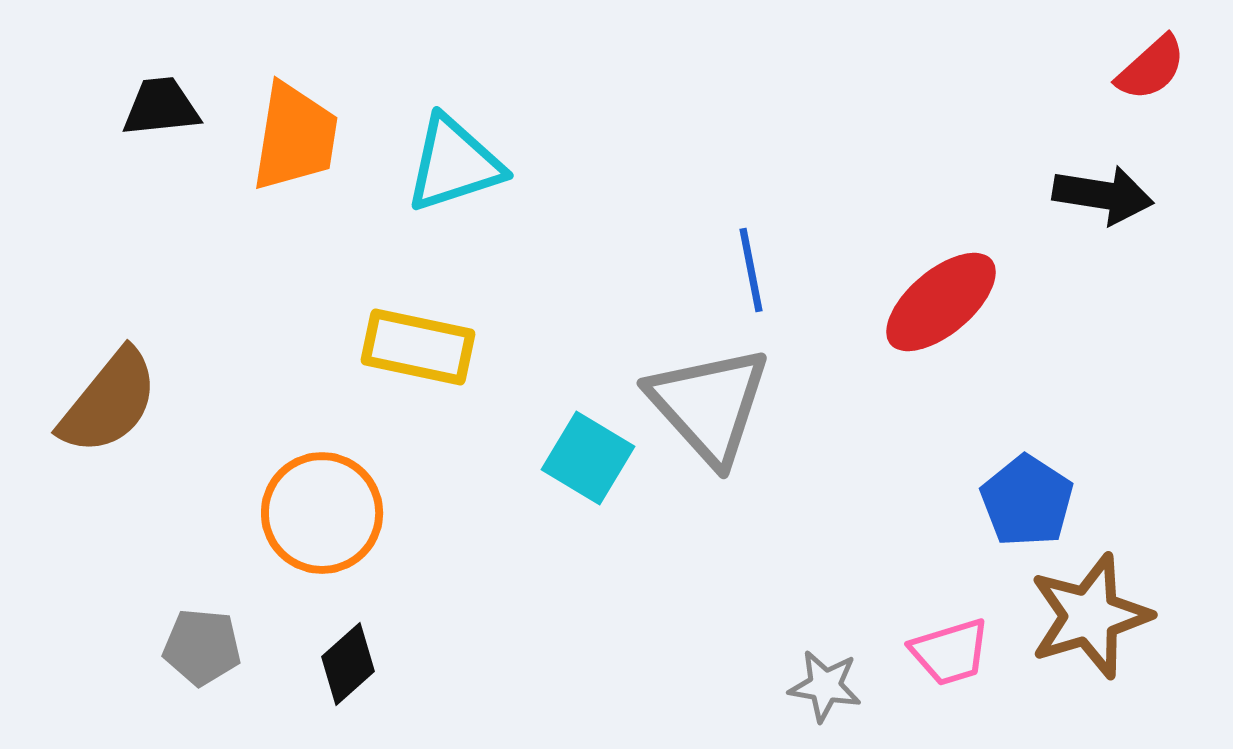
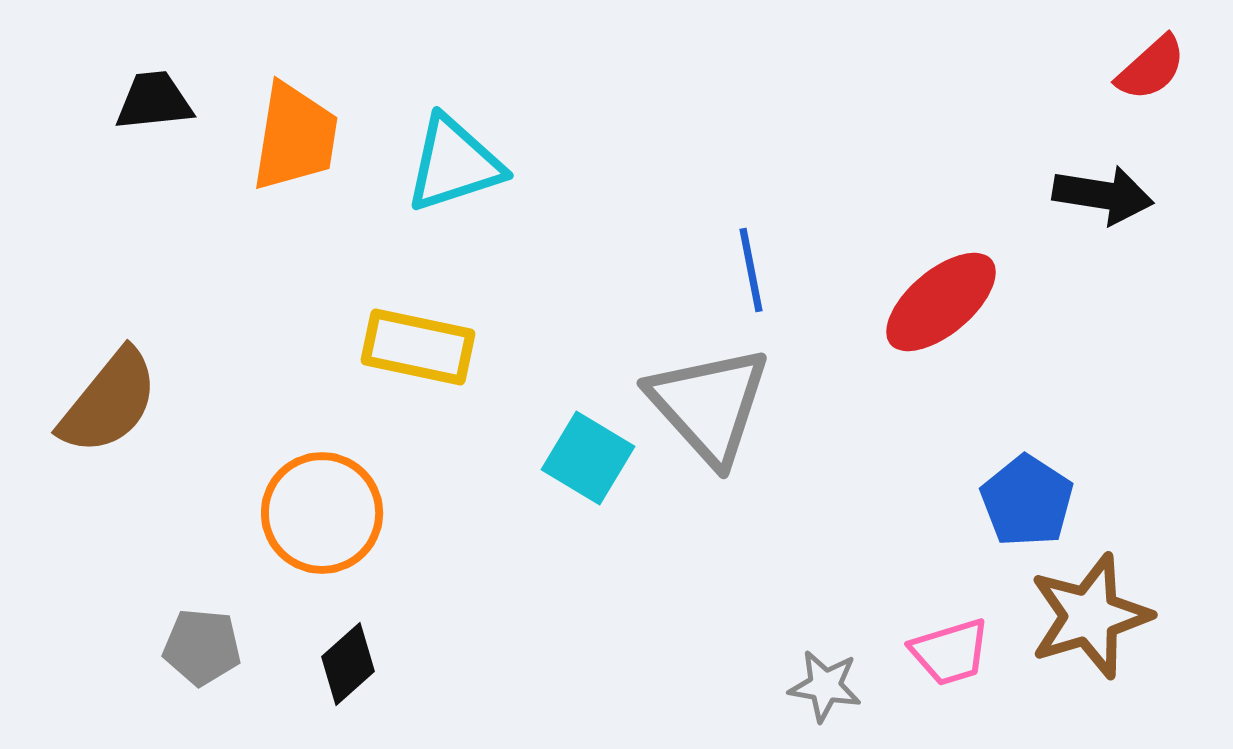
black trapezoid: moved 7 px left, 6 px up
